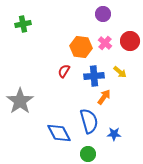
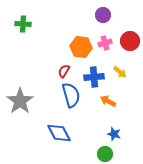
purple circle: moved 1 px down
green cross: rotated 14 degrees clockwise
pink cross: rotated 32 degrees clockwise
blue cross: moved 1 px down
orange arrow: moved 4 px right, 4 px down; rotated 98 degrees counterclockwise
blue semicircle: moved 18 px left, 26 px up
blue star: rotated 16 degrees clockwise
green circle: moved 17 px right
